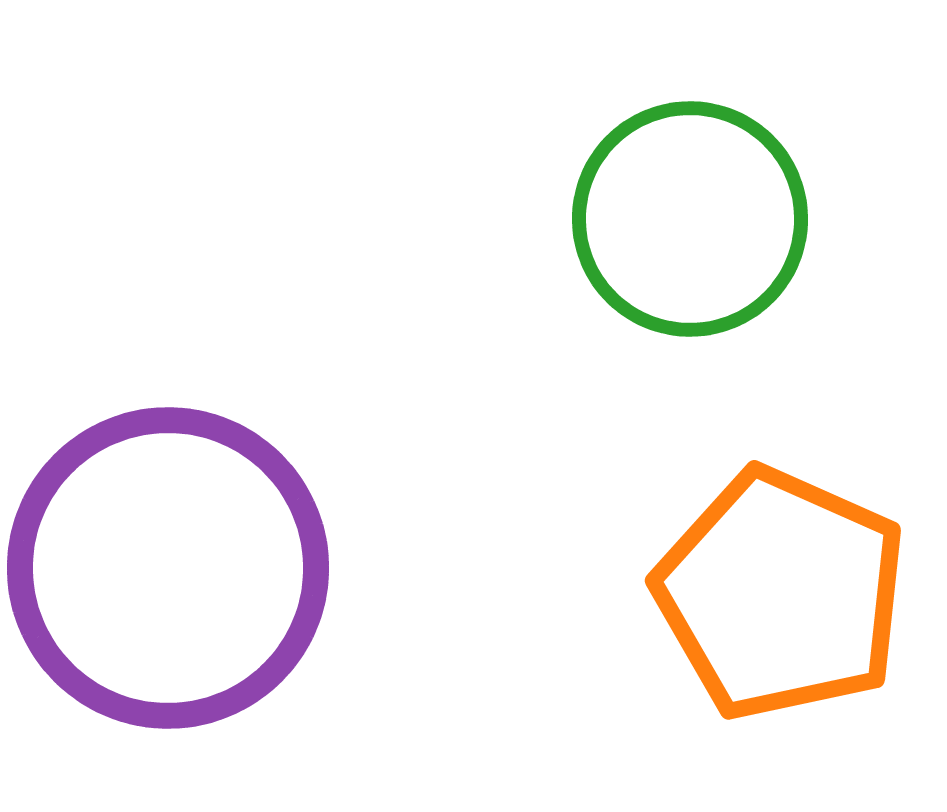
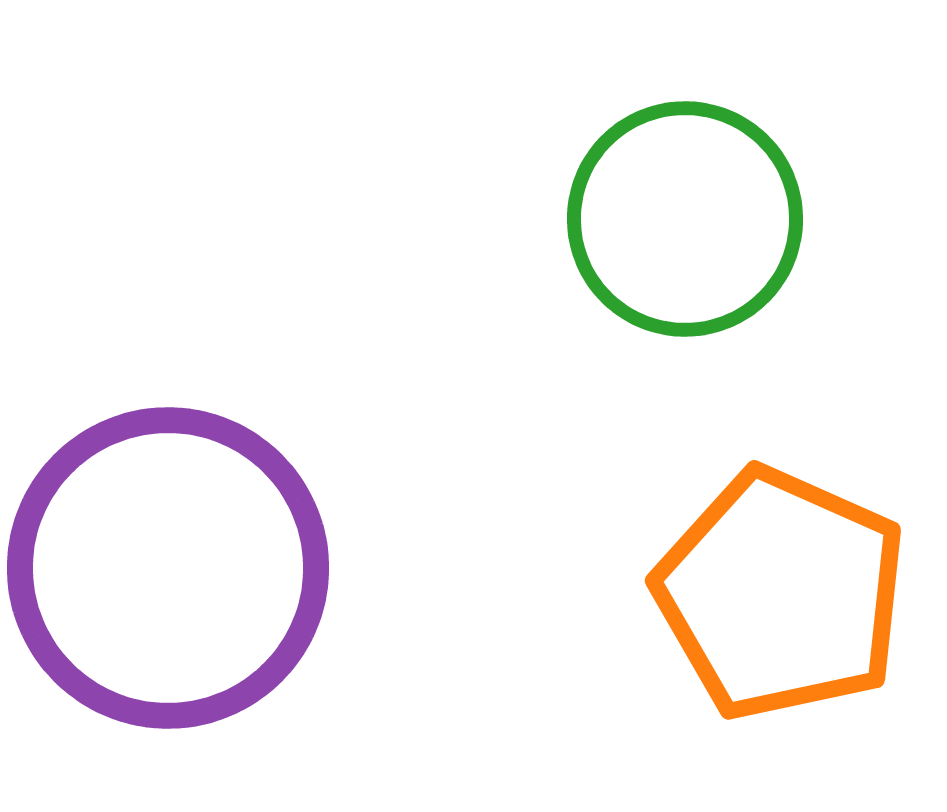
green circle: moved 5 px left
